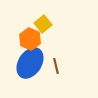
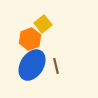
orange hexagon: rotated 15 degrees clockwise
blue ellipse: moved 2 px right, 2 px down
